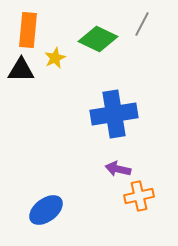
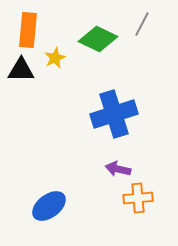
blue cross: rotated 9 degrees counterclockwise
orange cross: moved 1 px left, 2 px down; rotated 8 degrees clockwise
blue ellipse: moved 3 px right, 4 px up
